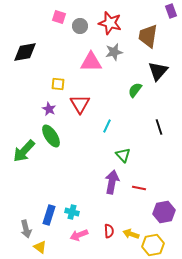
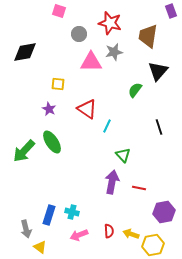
pink square: moved 6 px up
gray circle: moved 1 px left, 8 px down
red triangle: moved 7 px right, 5 px down; rotated 25 degrees counterclockwise
green ellipse: moved 1 px right, 6 px down
